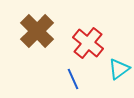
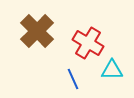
red cross: rotated 8 degrees counterclockwise
cyan triangle: moved 7 px left, 1 px down; rotated 35 degrees clockwise
